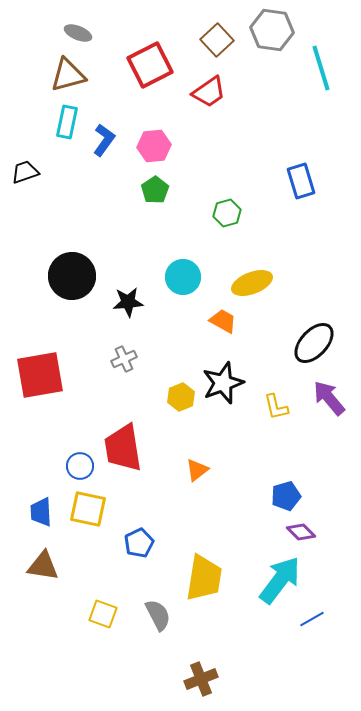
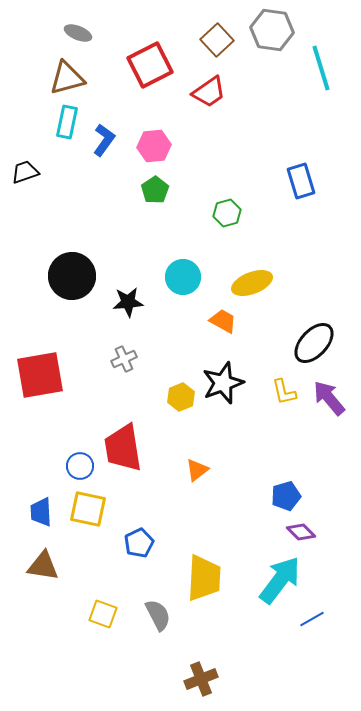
brown triangle at (68, 75): moved 1 px left, 3 px down
yellow L-shape at (276, 407): moved 8 px right, 15 px up
yellow trapezoid at (204, 578): rotated 6 degrees counterclockwise
